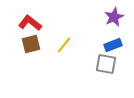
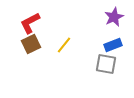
red L-shape: rotated 65 degrees counterclockwise
brown square: rotated 12 degrees counterclockwise
